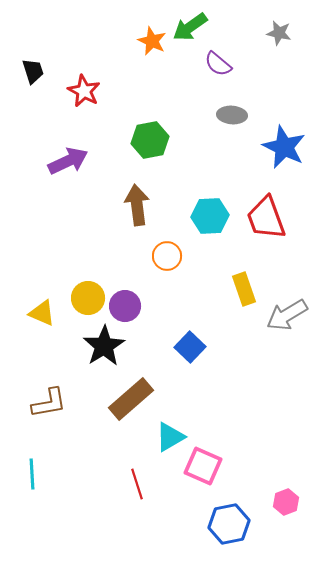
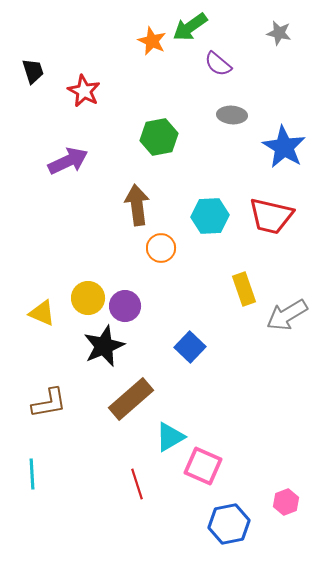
green hexagon: moved 9 px right, 3 px up
blue star: rotated 6 degrees clockwise
red trapezoid: moved 5 px right, 2 px up; rotated 57 degrees counterclockwise
orange circle: moved 6 px left, 8 px up
black star: rotated 9 degrees clockwise
